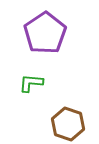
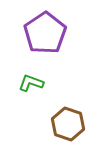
green L-shape: rotated 15 degrees clockwise
